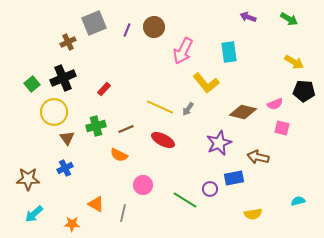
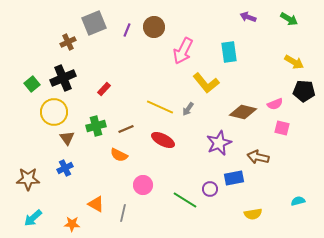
cyan arrow: moved 1 px left, 4 px down
